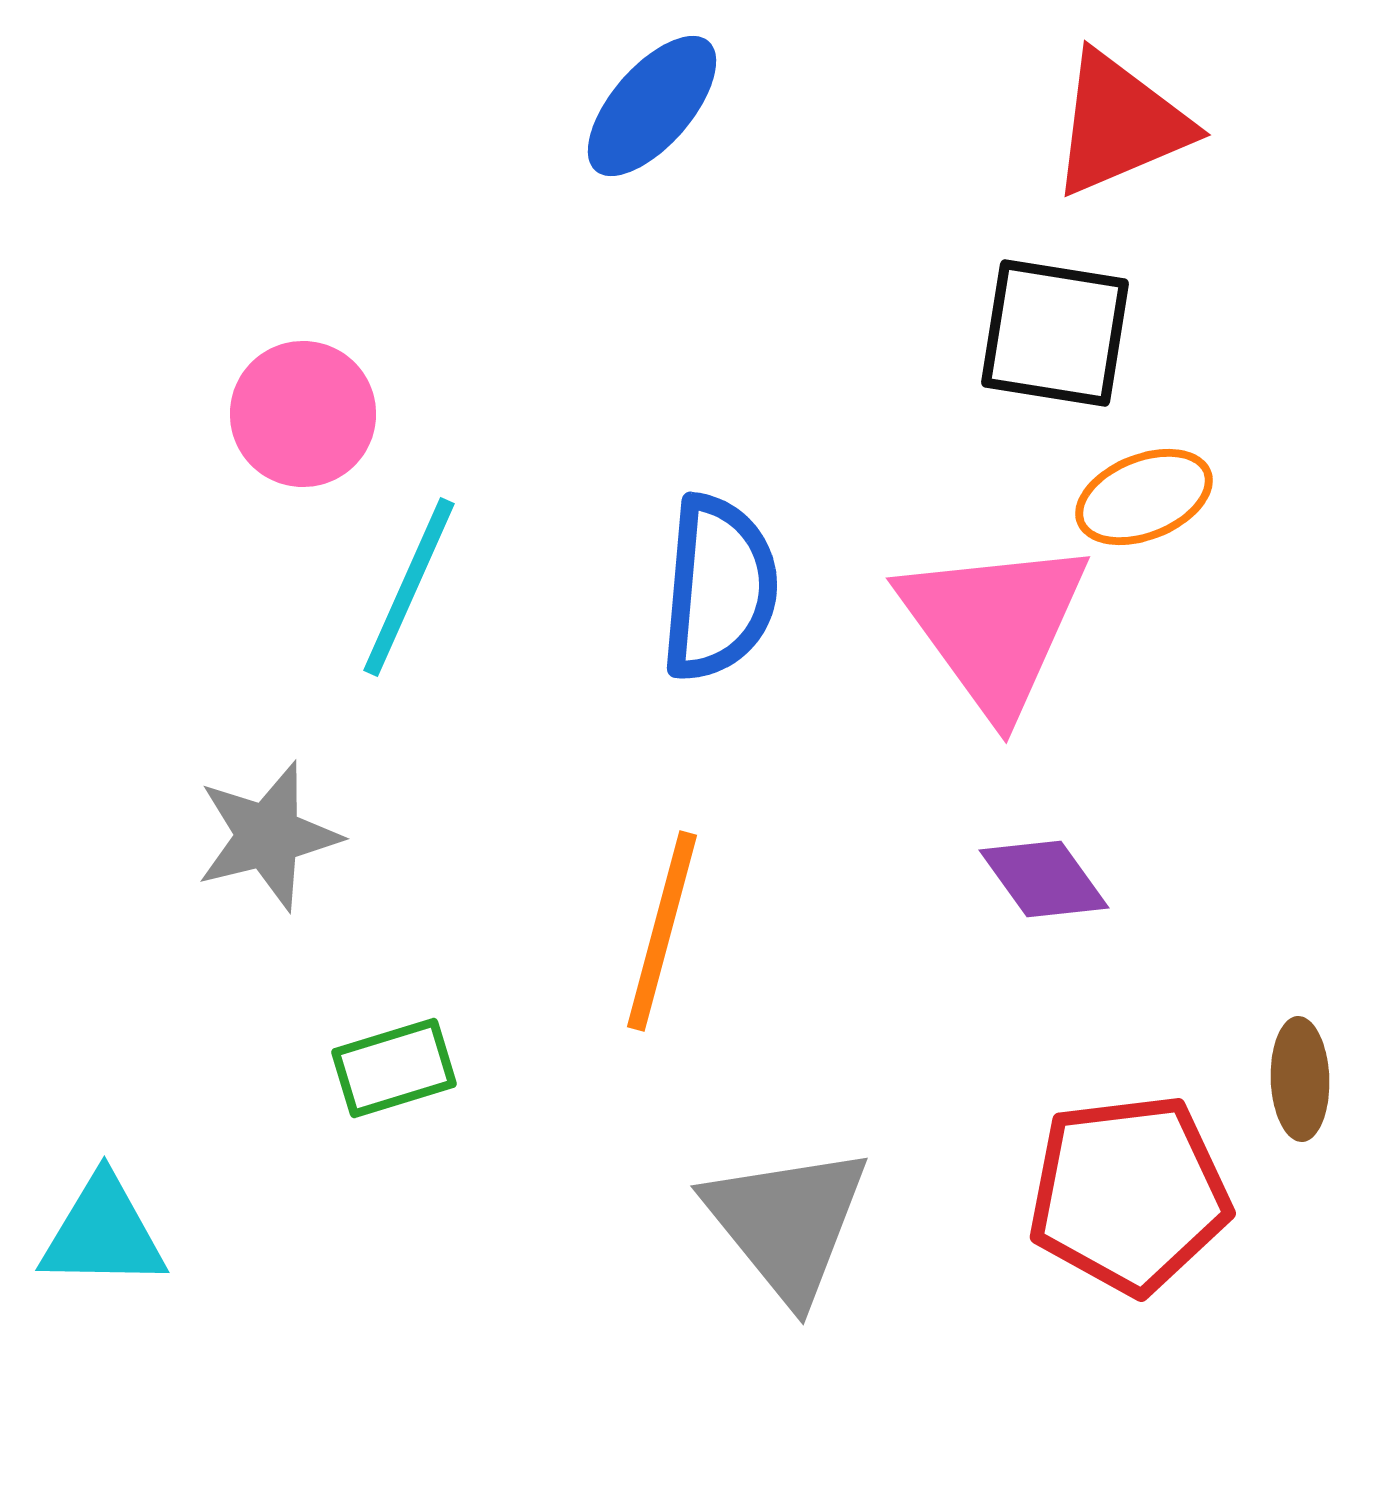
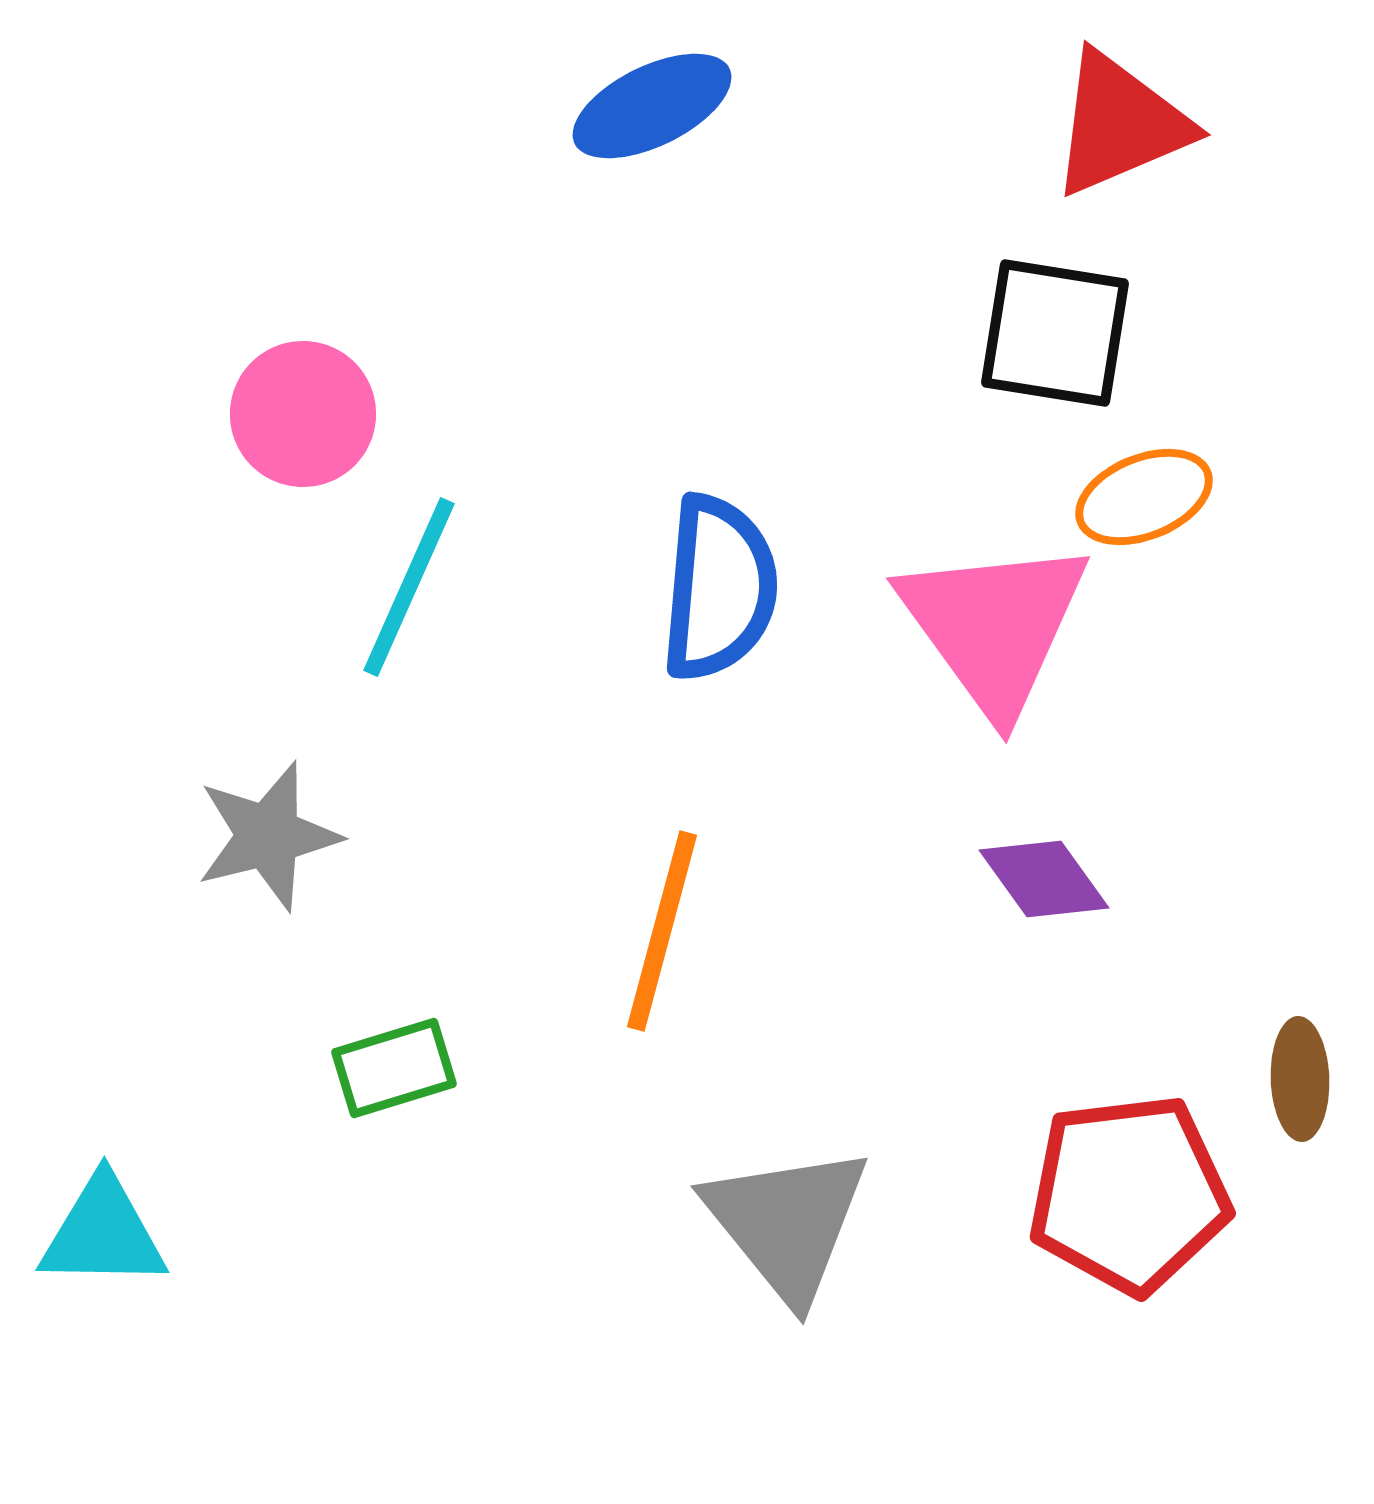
blue ellipse: rotated 23 degrees clockwise
